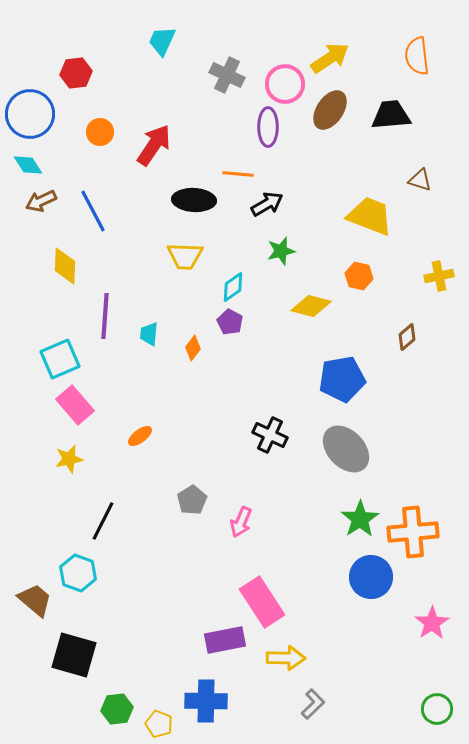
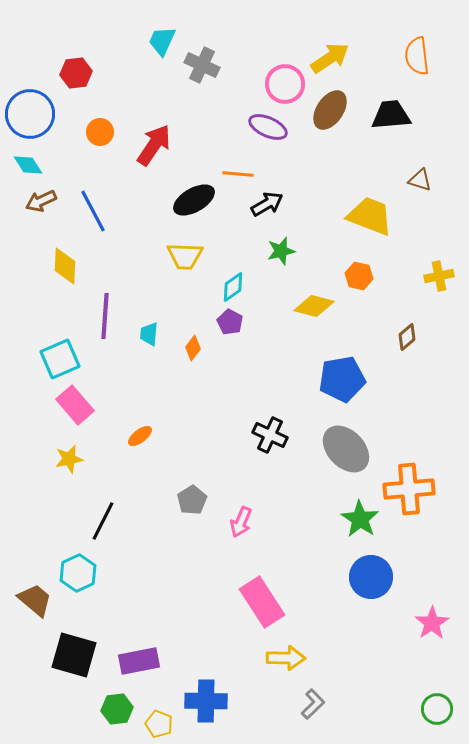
gray cross at (227, 75): moved 25 px left, 10 px up
purple ellipse at (268, 127): rotated 66 degrees counterclockwise
black ellipse at (194, 200): rotated 33 degrees counterclockwise
yellow diamond at (311, 306): moved 3 px right
green star at (360, 519): rotated 6 degrees counterclockwise
orange cross at (413, 532): moved 4 px left, 43 px up
cyan hexagon at (78, 573): rotated 15 degrees clockwise
purple rectangle at (225, 640): moved 86 px left, 21 px down
